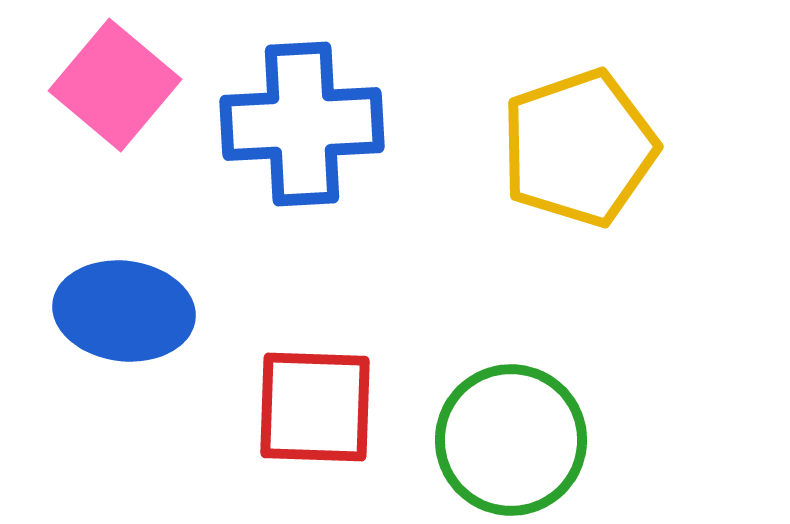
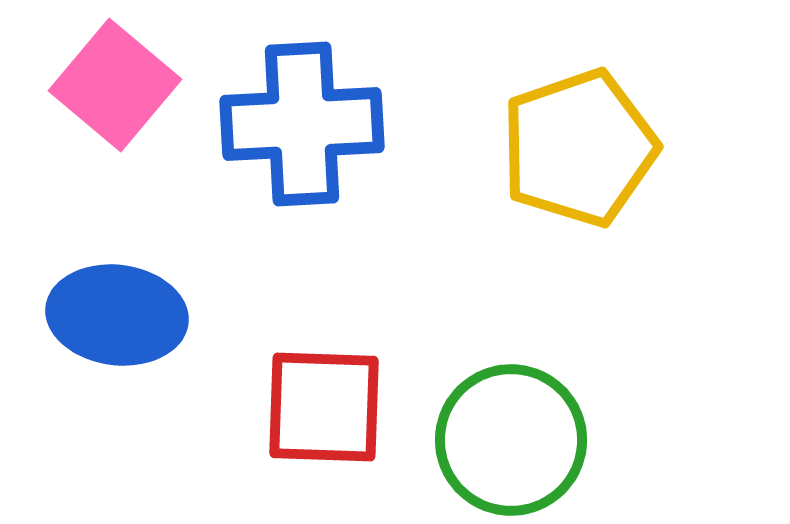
blue ellipse: moved 7 px left, 4 px down
red square: moved 9 px right
